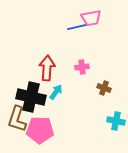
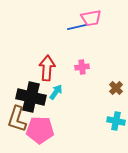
brown cross: moved 12 px right; rotated 24 degrees clockwise
